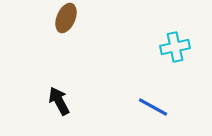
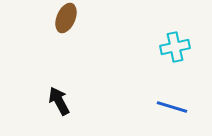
blue line: moved 19 px right; rotated 12 degrees counterclockwise
